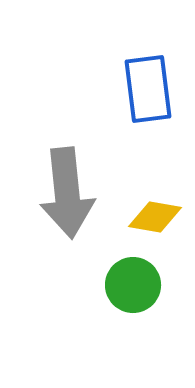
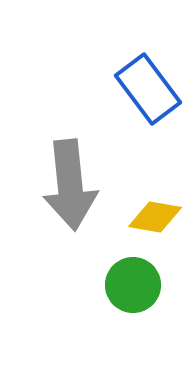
blue rectangle: rotated 30 degrees counterclockwise
gray arrow: moved 3 px right, 8 px up
